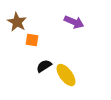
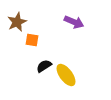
brown star: rotated 18 degrees clockwise
